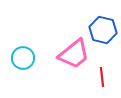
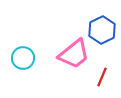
blue hexagon: moved 1 px left; rotated 20 degrees clockwise
red line: rotated 30 degrees clockwise
